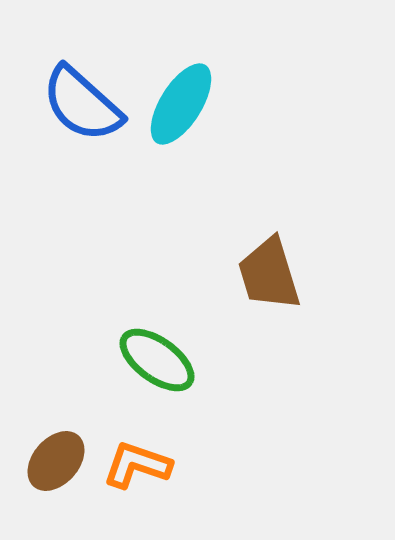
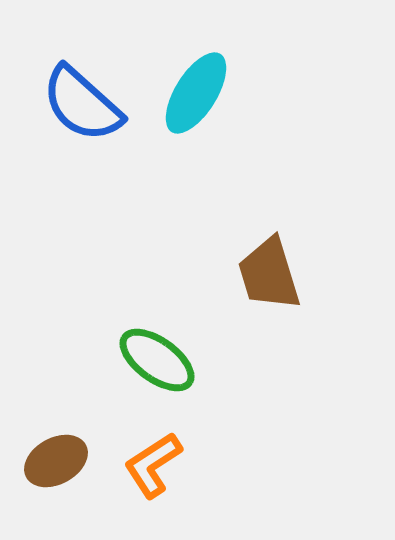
cyan ellipse: moved 15 px right, 11 px up
brown ellipse: rotated 20 degrees clockwise
orange L-shape: moved 16 px right; rotated 52 degrees counterclockwise
